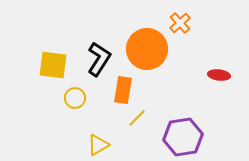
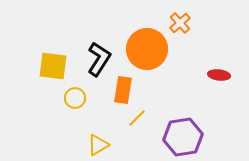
yellow square: moved 1 px down
